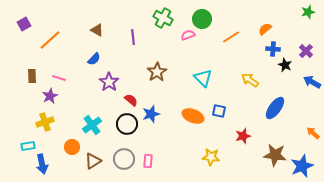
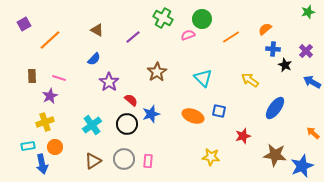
purple line at (133, 37): rotated 56 degrees clockwise
orange circle at (72, 147): moved 17 px left
